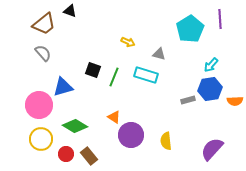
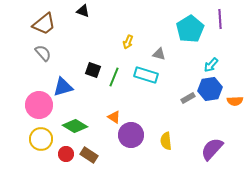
black triangle: moved 13 px right
yellow arrow: rotated 88 degrees clockwise
gray rectangle: moved 2 px up; rotated 16 degrees counterclockwise
brown rectangle: moved 1 px up; rotated 18 degrees counterclockwise
